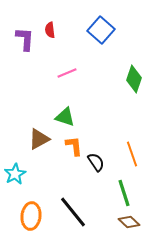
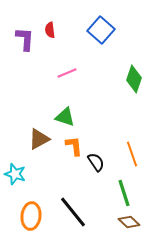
cyan star: rotated 25 degrees counterclockwise
